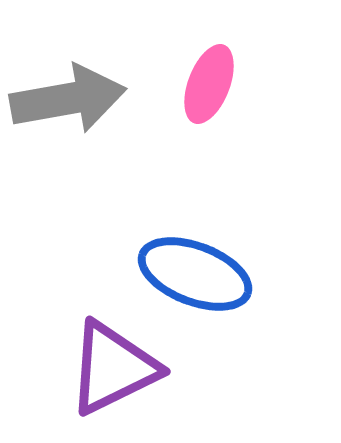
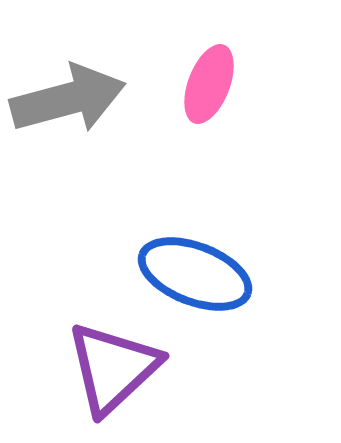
gray arrow: rotated 5 degrees counterclockwise
purple triangle: rotated 17 degrees counterclockwise
